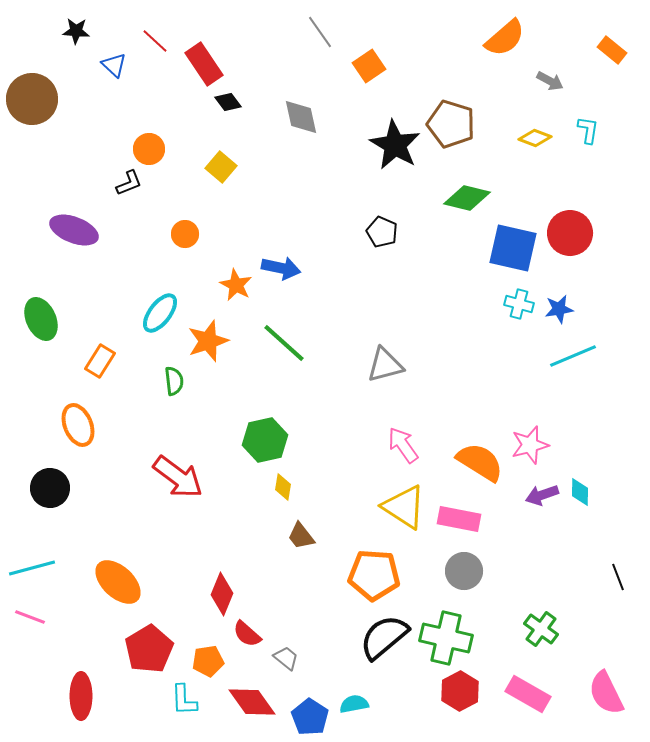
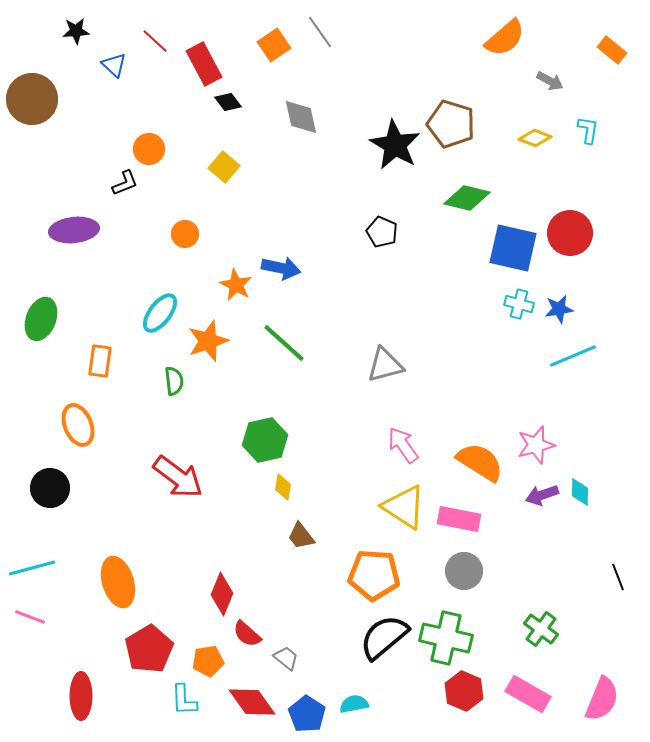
black star at (76, 31): rotated 8 degrees counterclockwise
red rectangle at (204, 64): rotated 6 degrees clockwise
orange square at (369, 66): moved 95 px left, 21 px up
yellow square at (221, 167): moved 3 px right
black L-shape at (129, 183): moved 4 px left
purple ellipse at (74, 230): rotated 27 degrees counterclockwise
green ellipse at (41, 319): rotated 45 degrees clockwise
orange rectangle at (100, 361): rotated 24 degrees counterclockwise
pink star at (530, 445): moved 6 px right
orange ellipse at (118, 582): rotated 30 degrees clockwise
red hexagon at (460, 691): moved 4 px right; rotated 9 degrees counterclockwise
pink semicircle at (606, 693): moved 4 px left, 6 px down; rotated 132 degrees counterclockwise
blue pentagon at (310, 717): moved 3 px left, 3 px up
